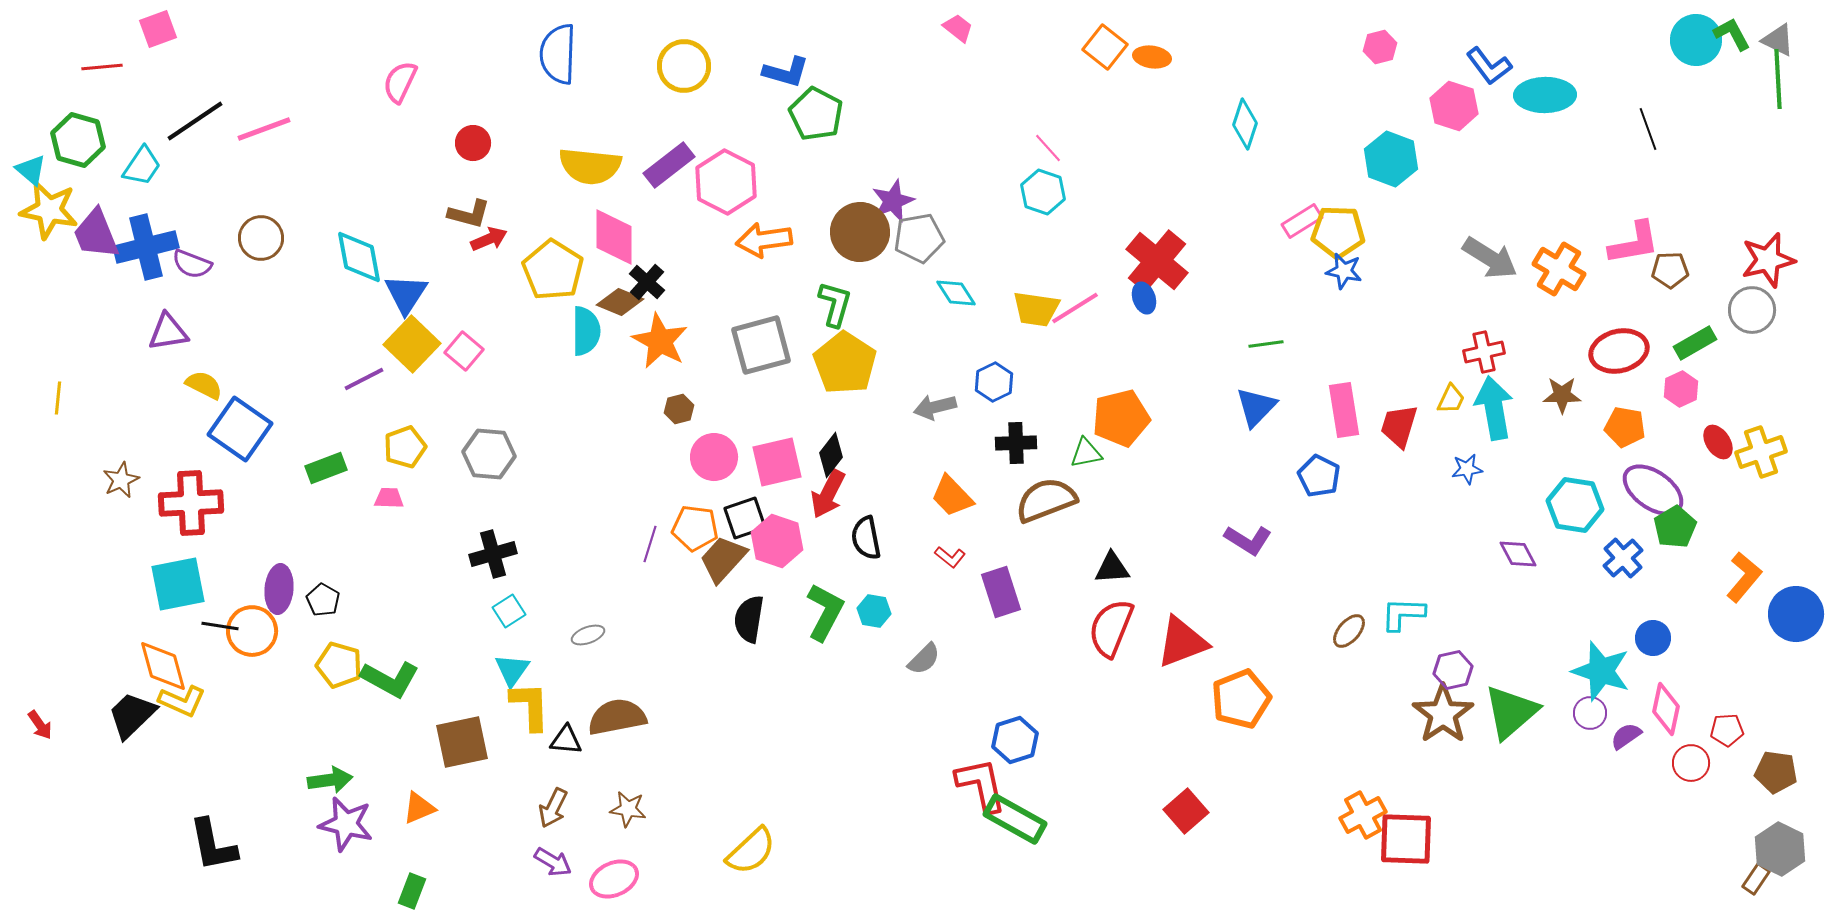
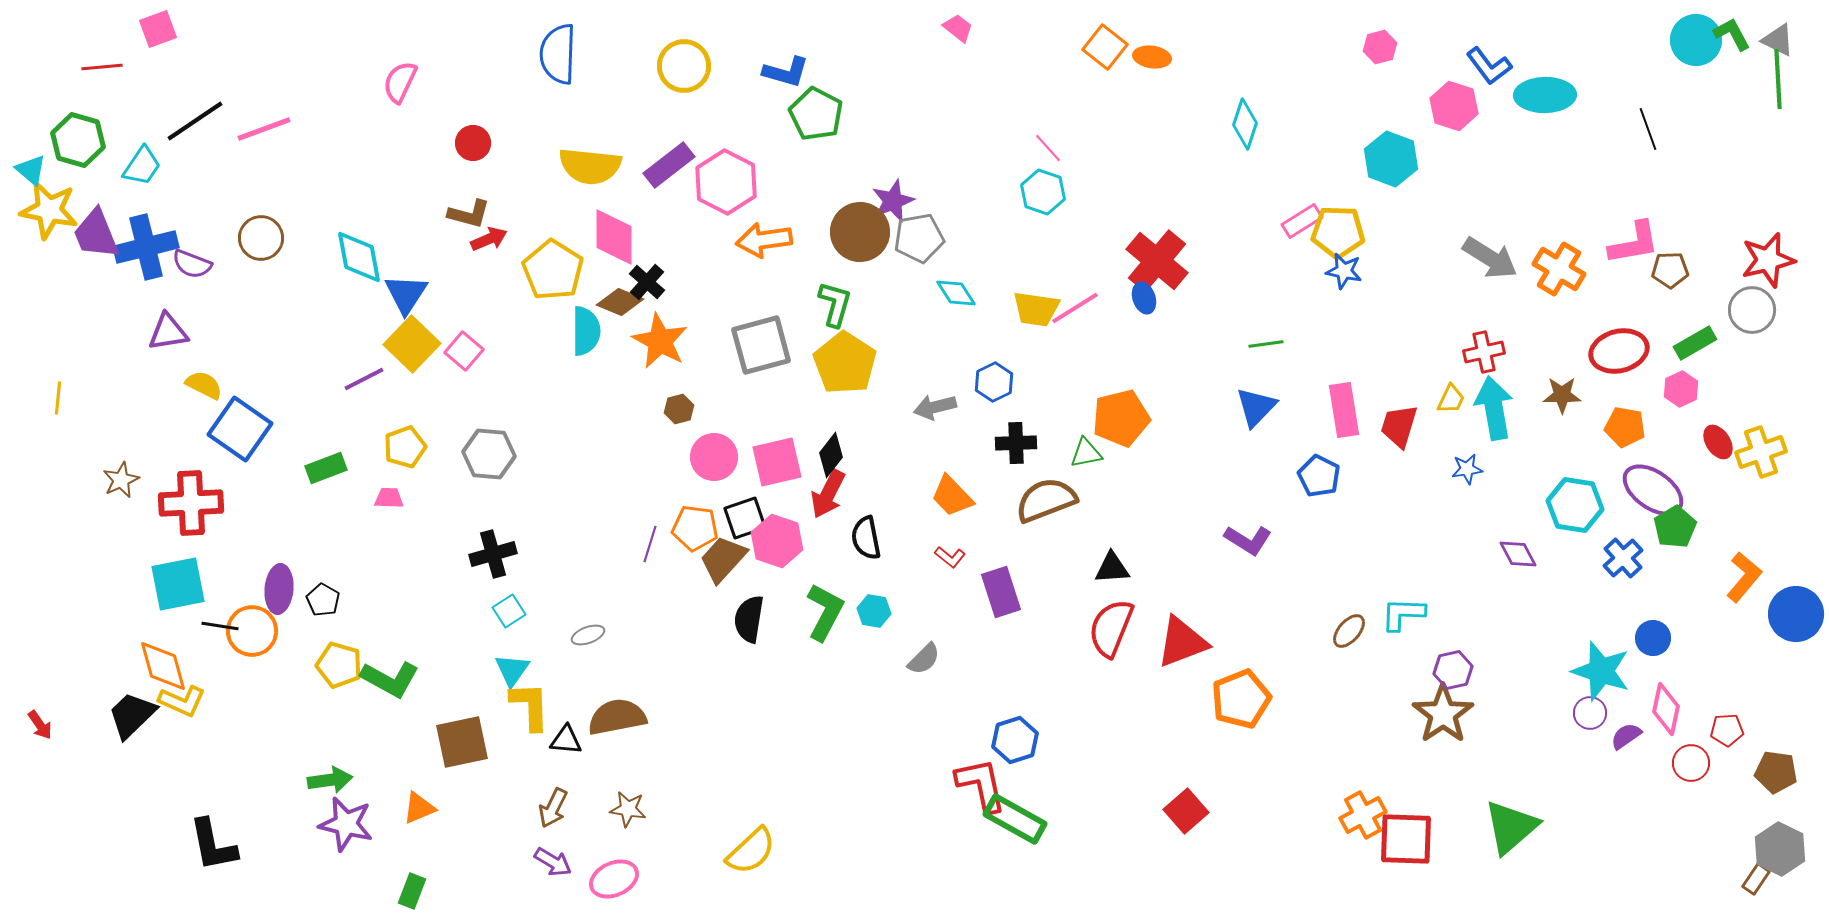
green triangle at (1511, 712): moved 115 px down
